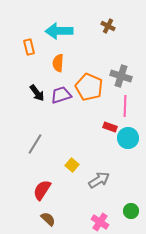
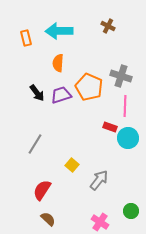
orange rectangle: moved 3 px left, 9 px up
gray arrow: rotated 20 degrees counterclockwise
